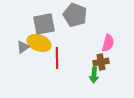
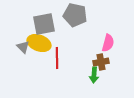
gray pentagon: rotated 10 degrees counterclockwise
gray triangle: rotated 40 degrees counterclockwise
